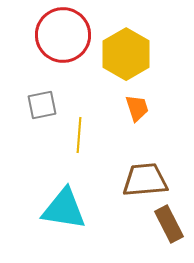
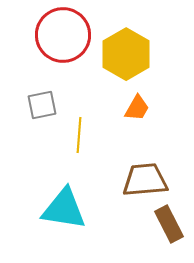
orange trapezoid: rotated 48 degrees clockwise
